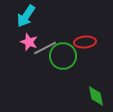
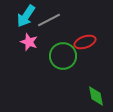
red ellipse: rotated 15 degrees counterclockwise
gray line: moved 4 px right, 28 px up
